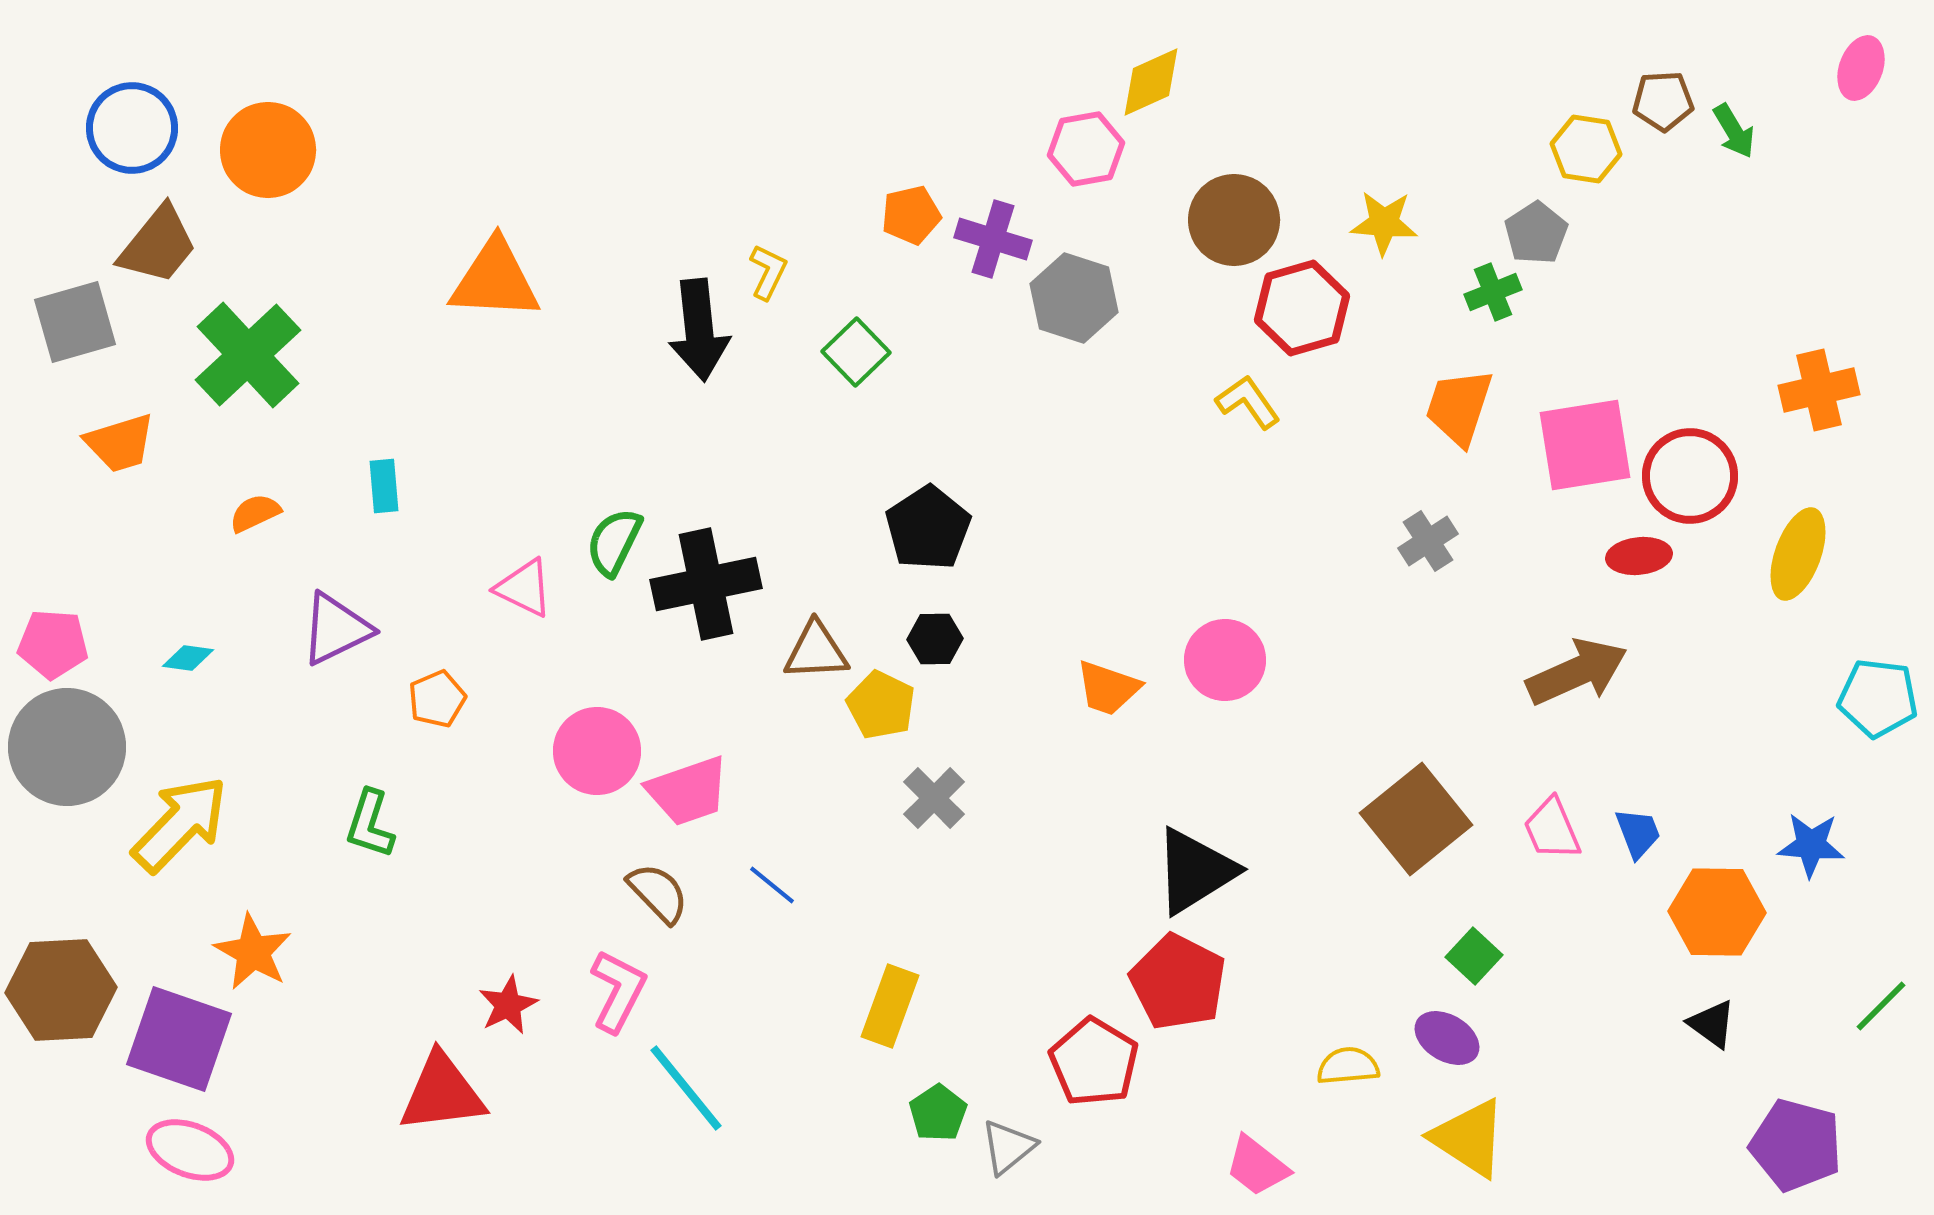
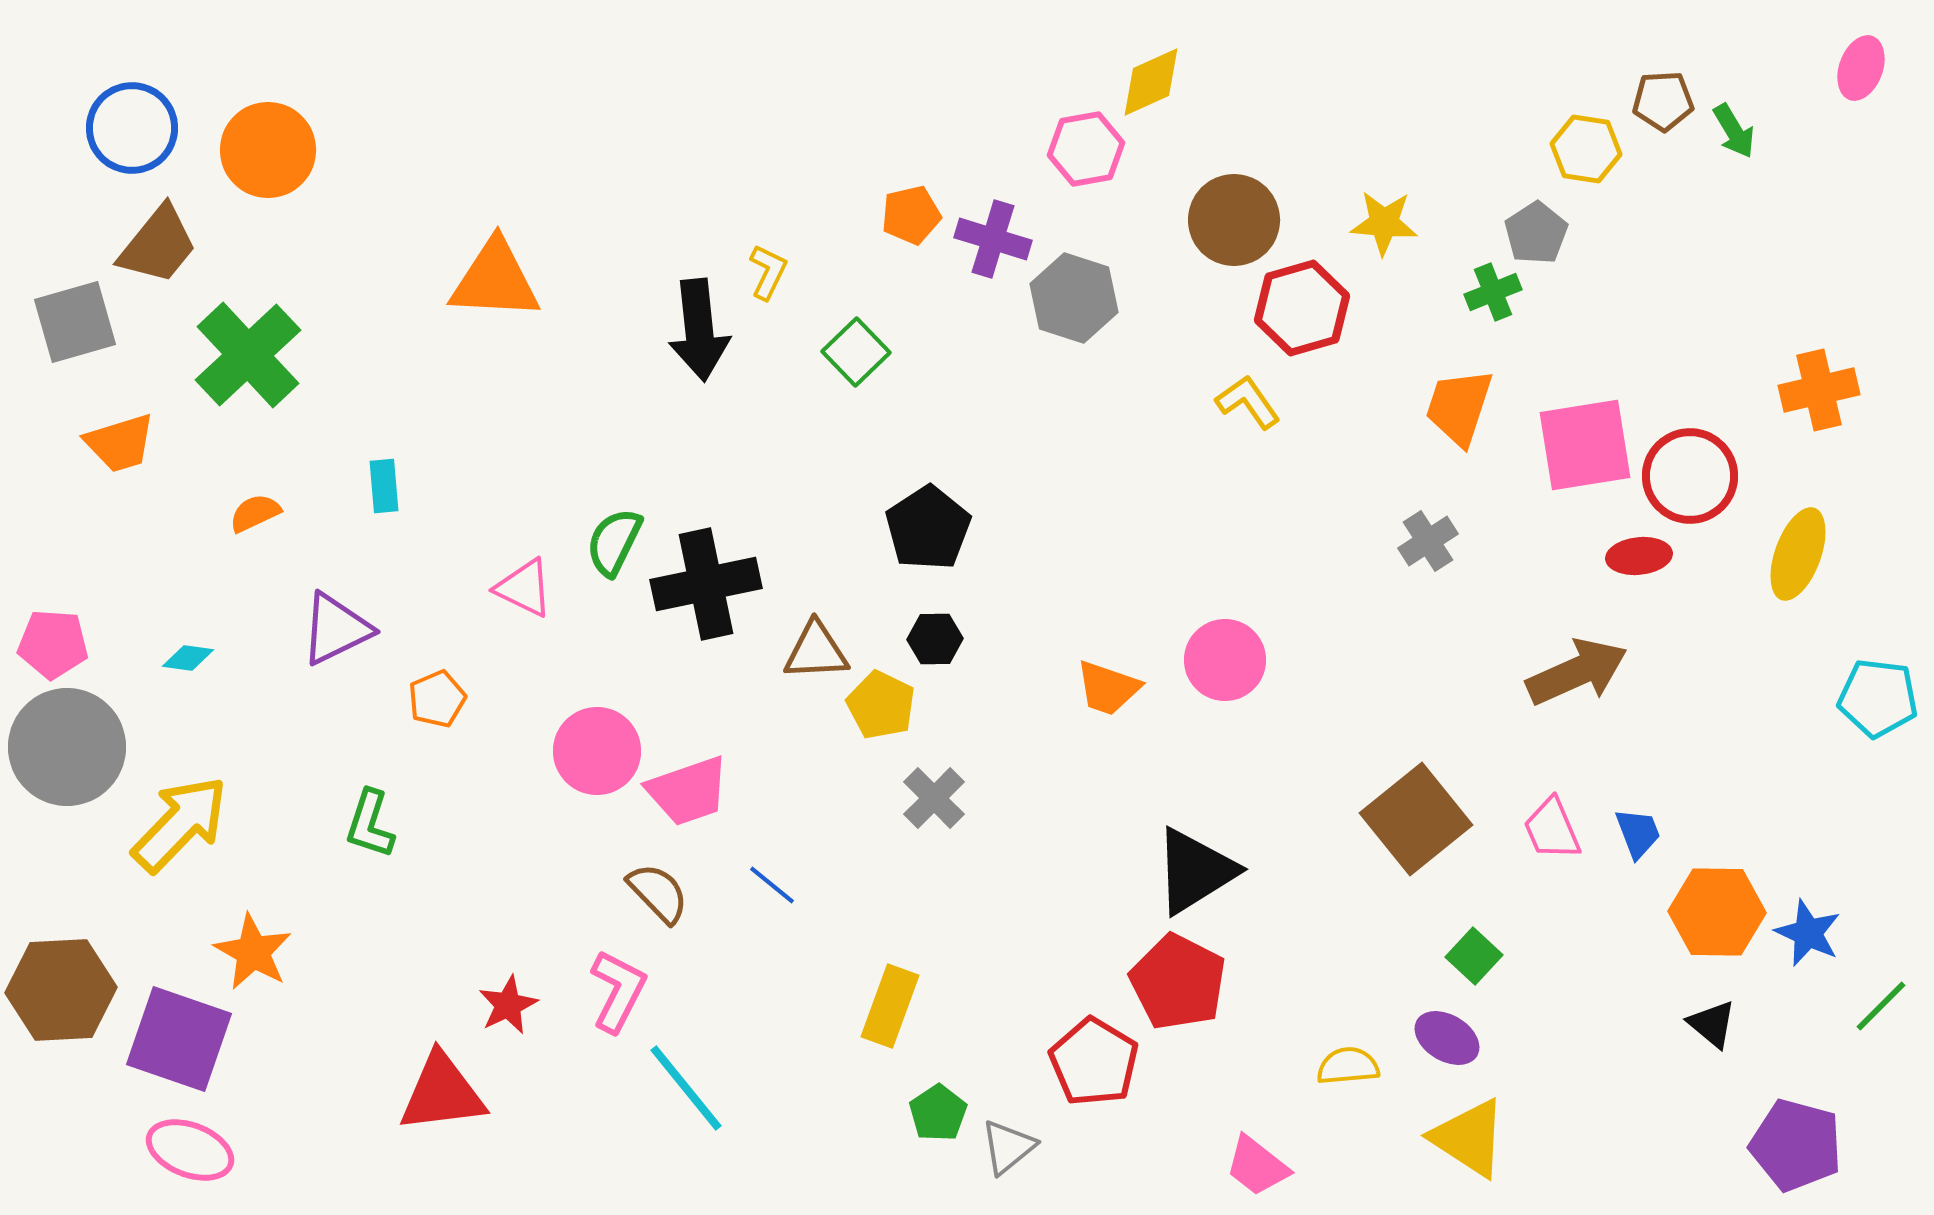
blue star at (1811, 845): moved 3 px left, 88 px down; rotated 20 degrees clockwise
black triangle at (1712, 1024): rotated 4 degrees clockwise
